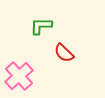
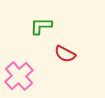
red semicircle: moved 1 px right, 1 px down; rotated 15 degrees counterclockwise
